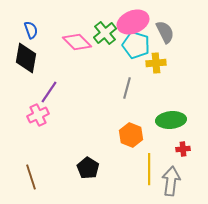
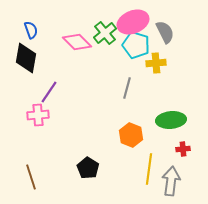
pink cross: rotated 20 degrees clockwise
yellow line: rotated 8 degrees clockwise
